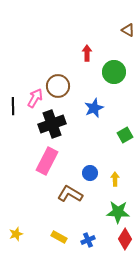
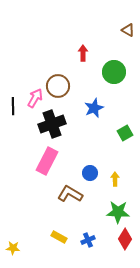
red arrow: moved 4 px left
green square: moved 2 px up
yellow star: moved 3 px left, 14 px down; rotated 24 degrees clockwise
